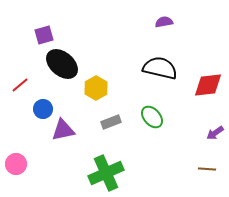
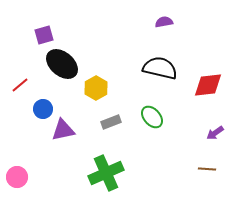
pink circle: moved 1 px right, 13 px down
